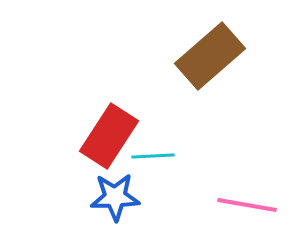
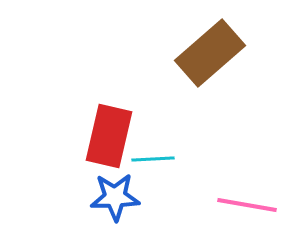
brown rectangle: moved 3 px up
red rectangle: rotated 20 degrees counterclockwise
cyan line: moved 3 px down
